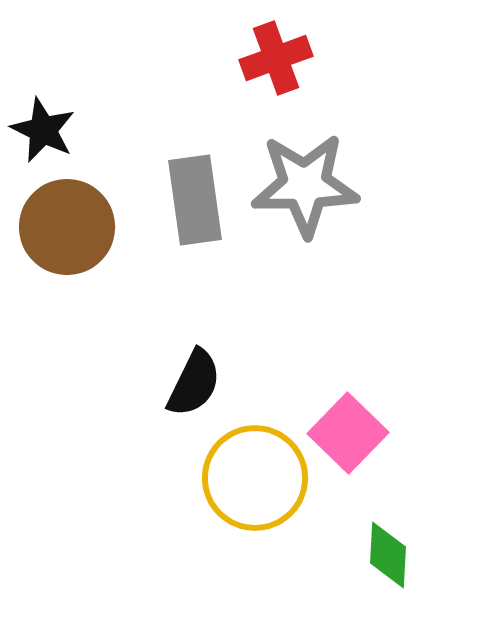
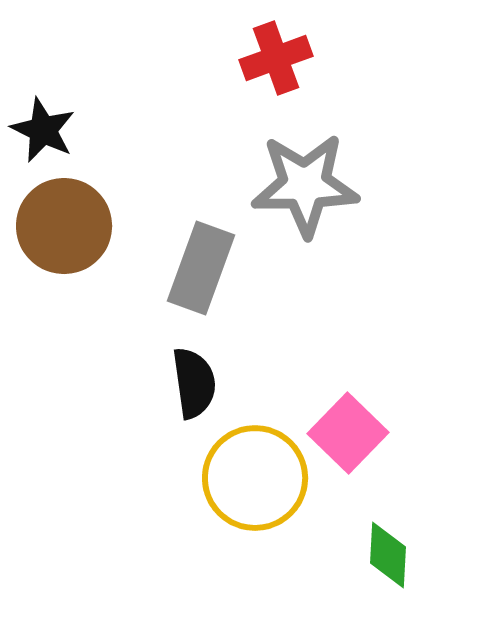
gray rectangle: moved 6 px right, 68 px down; rotated 28 degrees clockwise
brown circle: moved 3 px left, 1 px up
black semicircle: rotated 34 degrees counterclockwise
